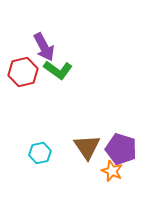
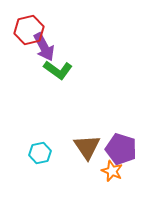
red hexagon: moved 6 px right, 42 px up
